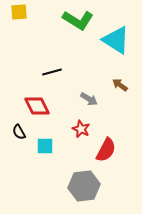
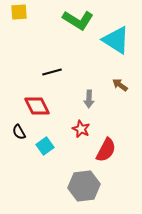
gray arrow: rotated 60 degrees clockwise
cyan square: rotated 36 degrees counterclockwise
